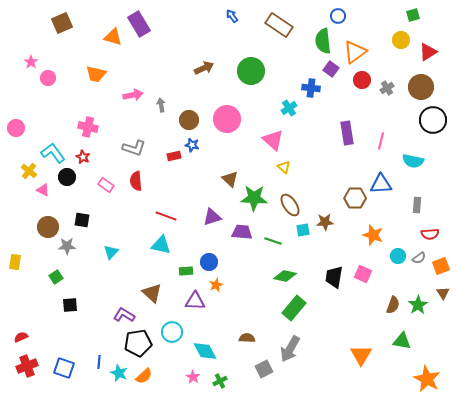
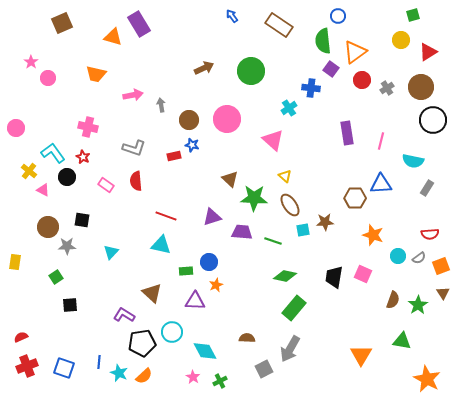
yellow triangle at (284, 167): moved 1 px right, 9 px down
gray rectangle at (417, 205): moved 10 px right, 17 px up; rotated 28 degrees clockwise
brown semicircle at (393, 305): moved 5 px up
black pentagon at (138, 343): moved 4 px right
